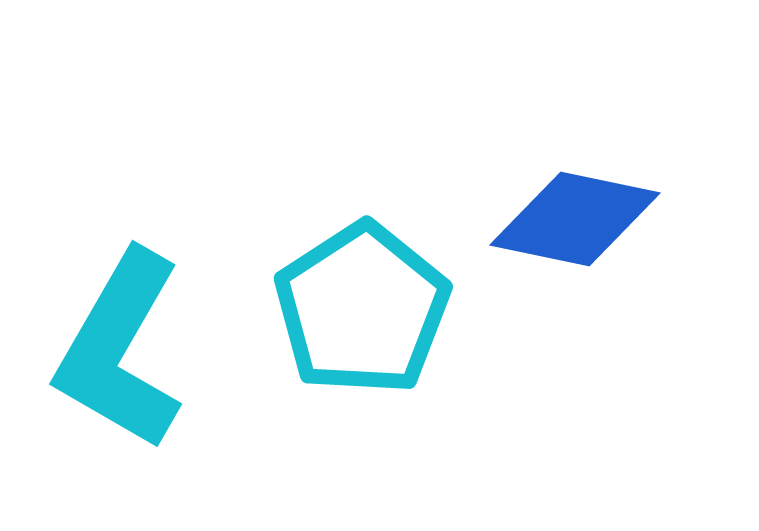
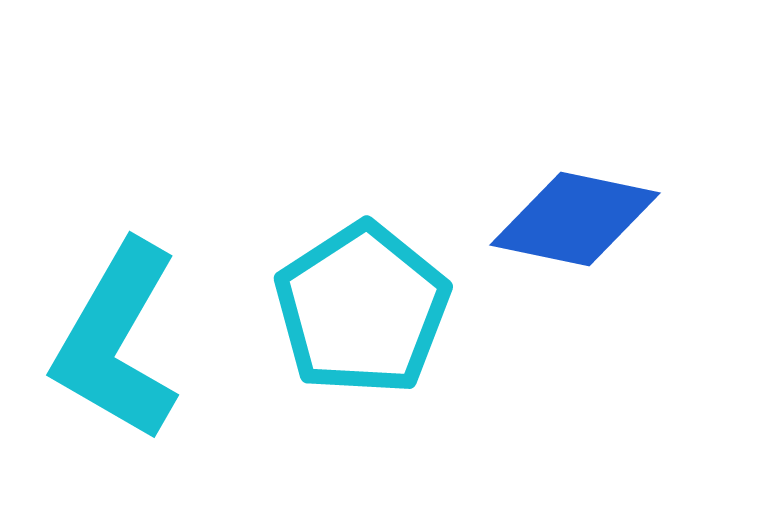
cyan L-shape: moved 3 px left, 9 px up
